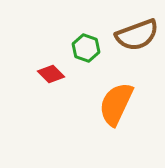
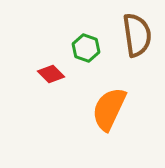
brown semicircle: rotated 78 degrees counterclockwise
orange semicircle: moved 7 px left, 5 px down
